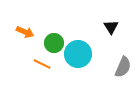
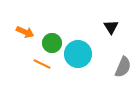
green circle: moved 2 px left
